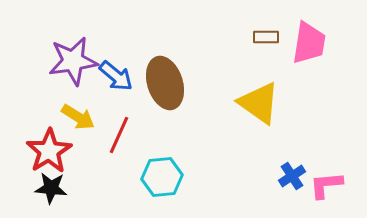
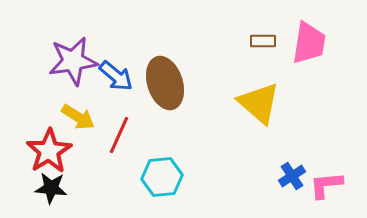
brown rectangle: moved 3 px left, 4 px down
yellow triangle: rotated 6 degrees clockwise
